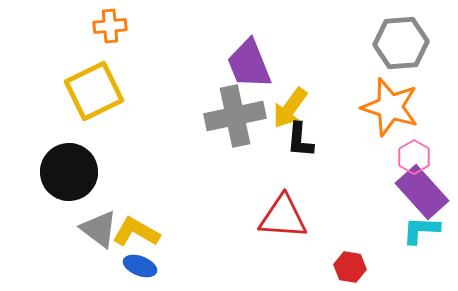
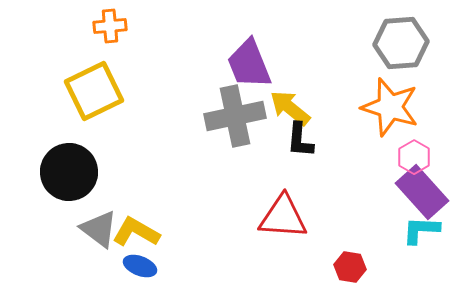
yellow arrow: rotated 93 degrees clockwise
